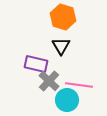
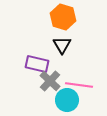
black triangle: moved 1 px right, 1 px up
purple rectangle: moved 1 px right
gray cross: moved 1 px right
